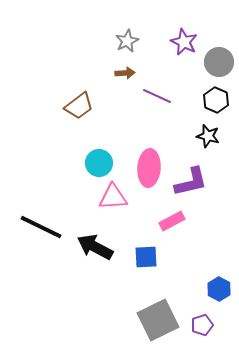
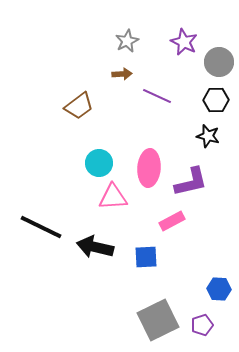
brown arrow: moved 3 px left, 1 px down
black hexagon: rotated 25 degrees counterclockwise
black arrow: rotated 15 degrees counterclockwise
blue hexagon: rotated 25 degrees counterclockwise
